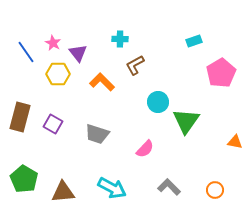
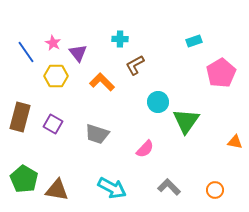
yellow hexagon: moved 2 px left, 2 px down
brown triangle: moved 6 px left, 2 px up; rotated 15 degrees clockwise
